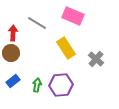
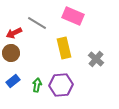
red arrow: moved 1 px right; rotated 119 degrees counterclockwise
yellow rectangle: moved 2 px left; rotated 20 degrees clockwise
